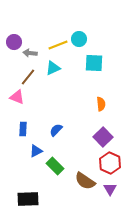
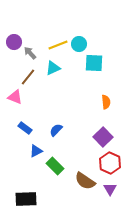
cyan circle: moved 5 px down
gray arrow: rotated 40 degrees clockwise
pink triangle: moved 2 px left
orange semicircle: moved 5 px right, 2 px up
blue rectangle: moved 2 px right, 1 px up; rotated 56 degrees counterclockwise
black rectangle: moved 2 px left
